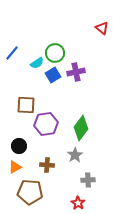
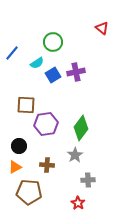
green circle: moved 2 px left, 11 px up
brown pentagon: moved 1 px left
